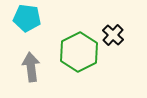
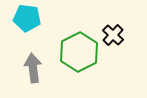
gray arrow: moved 2 px right, 1 px down
